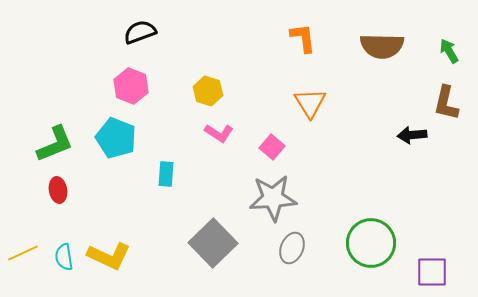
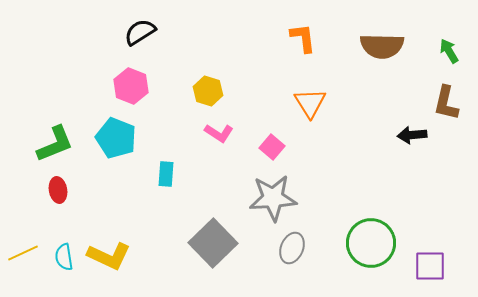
black semicircle: rotated 12 degrees counterclockwise
purple square: moved 2 px left, 6 px up
